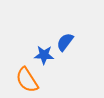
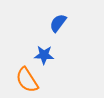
blue semicircle: moved 7 px left, 19 px up
